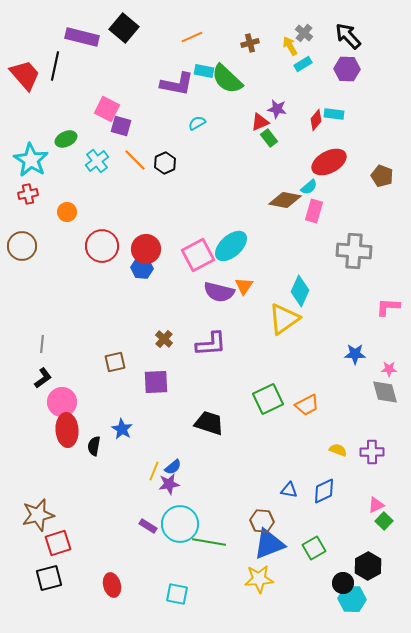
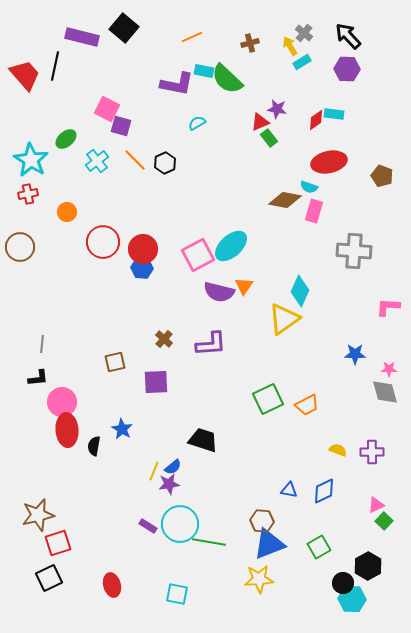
cyan rectangle at (303, 64): moved 1 px left, 2 px up
red diamond at (316, 120): rotated 15 degrees clockwise
green ellipse at (66, 139): rotated 15 degrees counterclockwise
red ellipse at (329, 162): rotated 16 degrees clockwise
cyan semicircle at (309, 187): rotated 60 degrees clockwise
brown circle at (22, 246): moved 2 px left, 1 px down
red circle at (102, 246): moved 1 px right, 4 px up
red circle at (146, 249): moved 3 px left
black L-shape at (43, 378): moved 5 px left; rotated 30 degrees clockwise
black trapezoid at (209, 423): moved 6 px left, 17 px down
green square at (314, 548): moved 5 px right, 1 px up
black square at (49, 578): rotated 12 degrees counterclockwise
